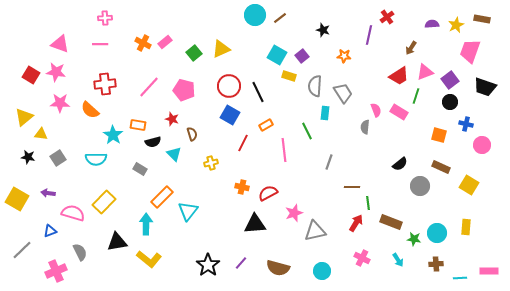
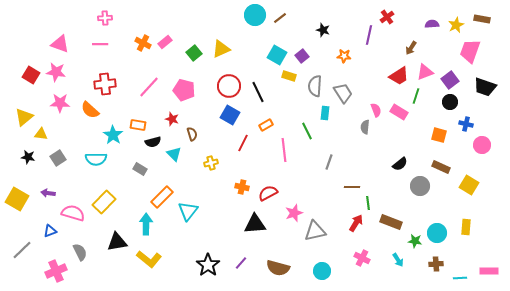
green star at (414, 239): moved 1 px right, 2 px down
